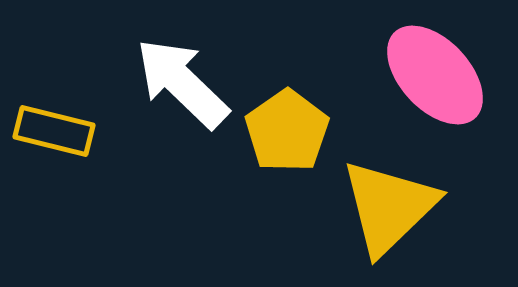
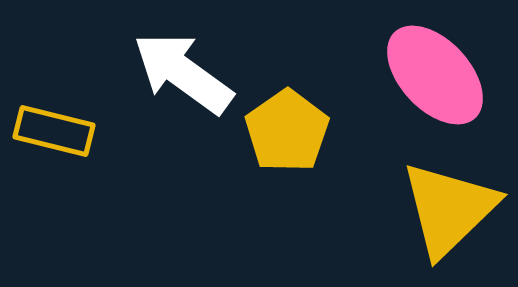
white arrow: moved 1 px right, 10 px up; rotated 8 degrees counterclockwise
yellow triangle: moved 60 px right, 2 px down
